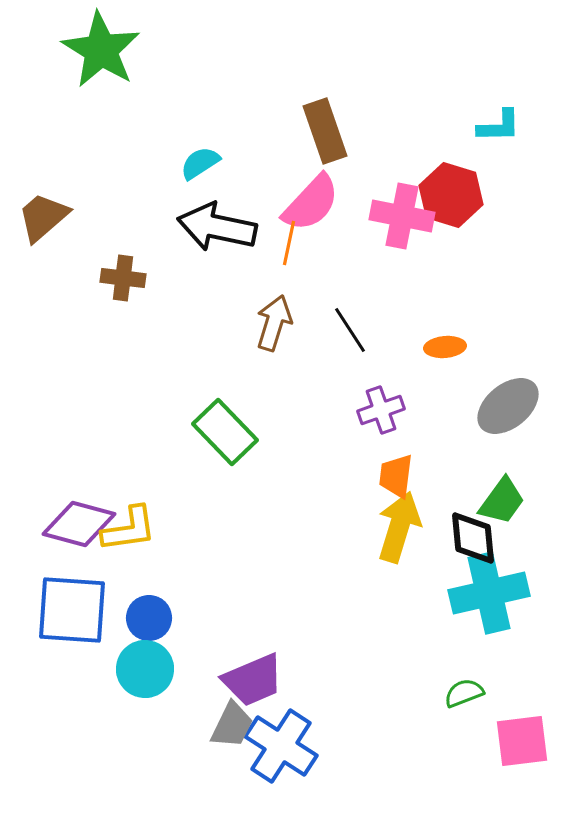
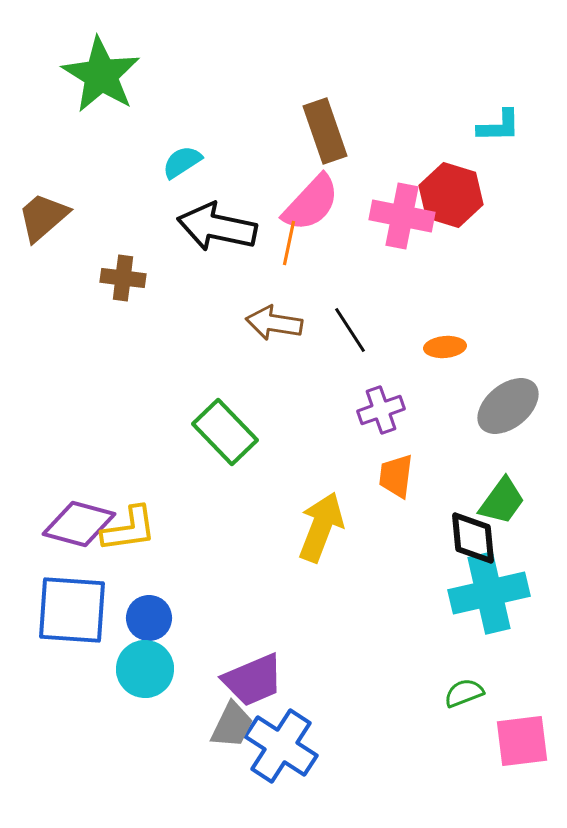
green star: moved 25 px down
cyan semicircle: moved 18 px left, 1 px up
brown arrow: rotated 98 degrees counterclockwise
yellow arrow: moved 78 px left; rotated 4 degrees clockwise
